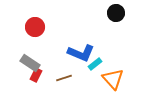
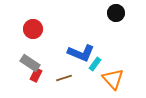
red circle: moved 2 px left, 2 px down
cyan rectangle: rotated 16 degrees counterclockwise
